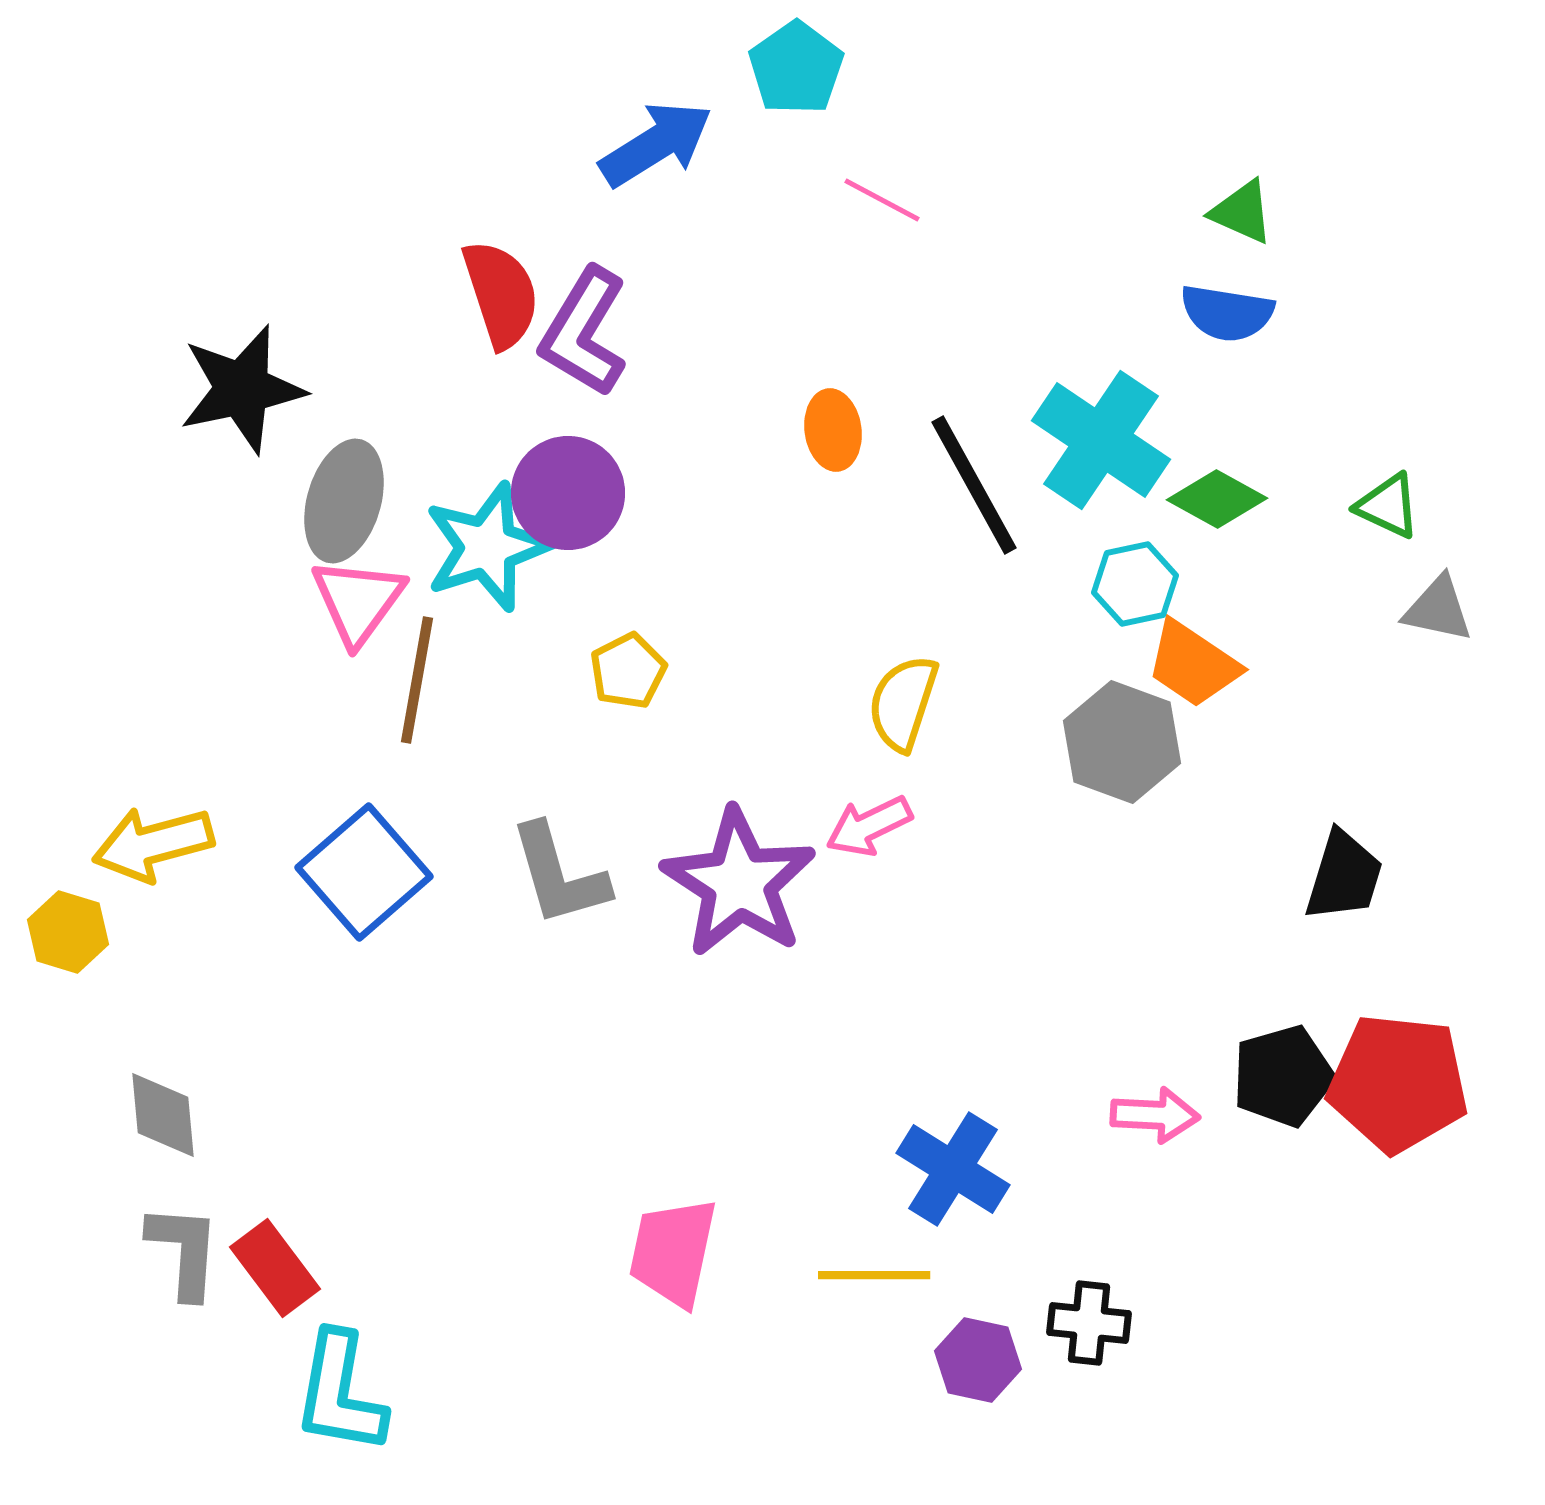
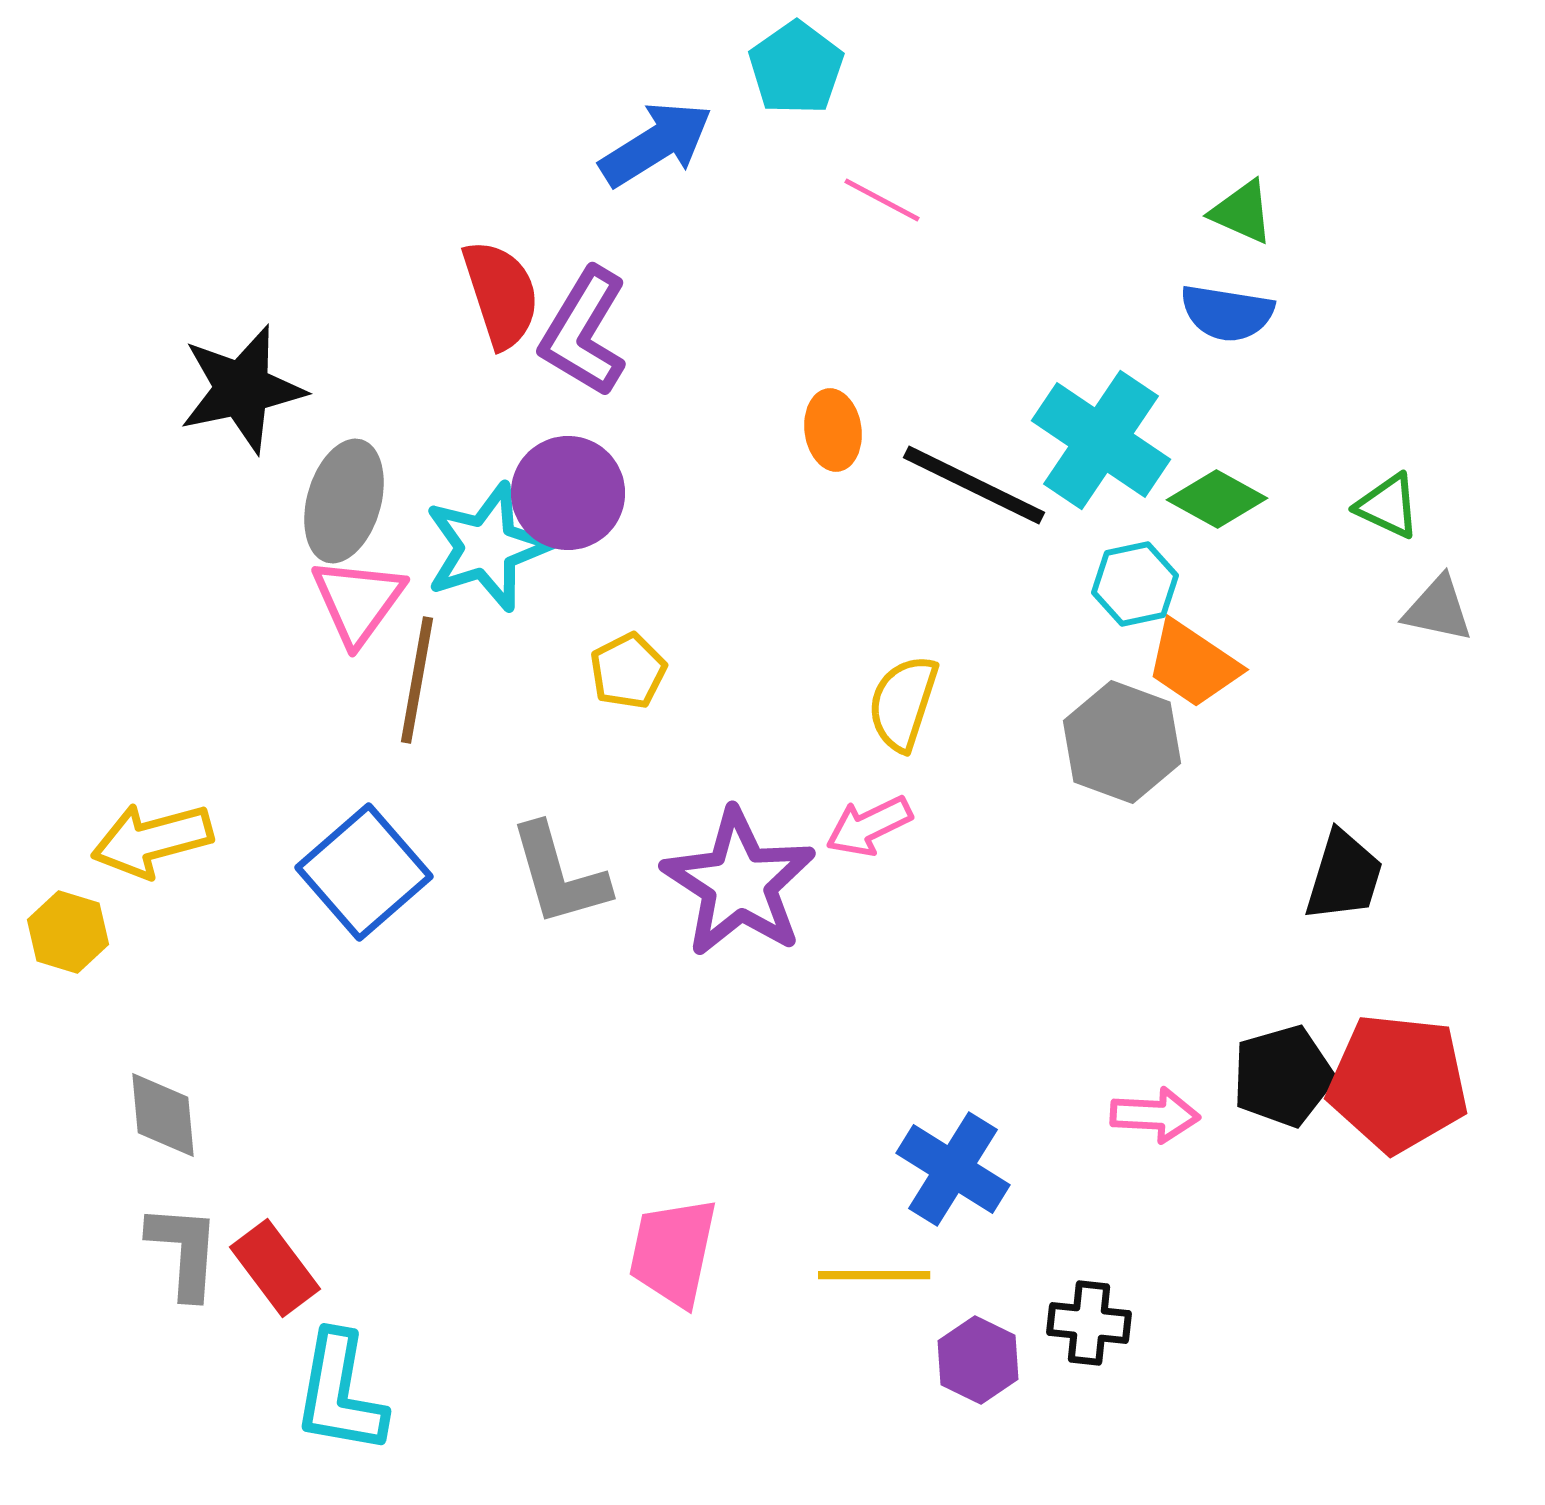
black line at (974, 485): rotated 35 degrees counterclockwise
yellow arrow at (153, 844): moved 1 px left, 4 px up
purple hexagon at (978, 1360): rotated 14 degrees clockwise
